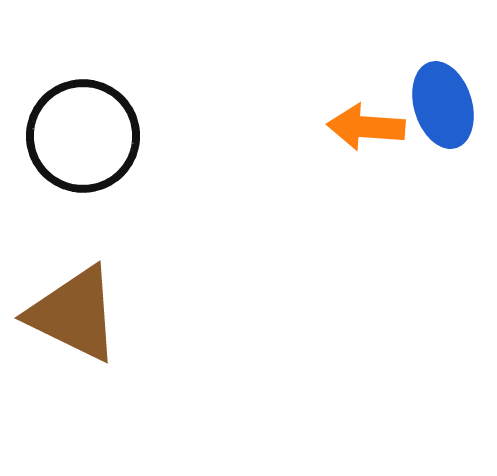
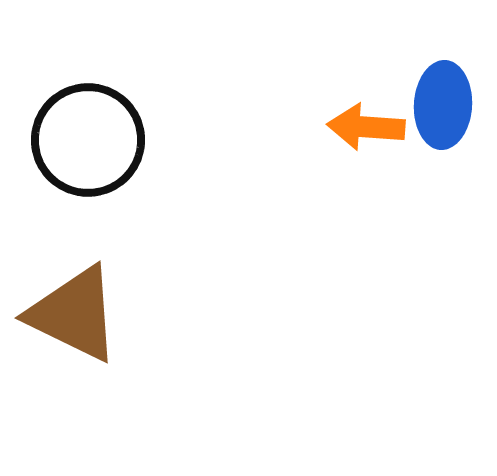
blue ellipse: rotated 20 degrees clockwise
black circle: moved 5 px right, 4 px down
